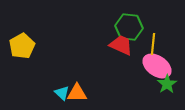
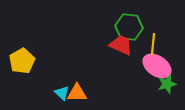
yellow pentagon: moved 15 px down
green star: rotated 18 degrees clockwise
